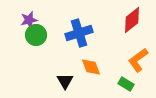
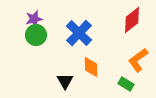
purple star: moved 5 px right, 1 px up
blue cross: rotated 28 degrees counterclockwise
orange diamond: rotated 20 degrees clockwise
